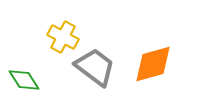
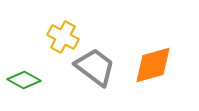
orange diamond: moved 1 px down
green diamond: rotated 28 degrees counterclockwise
